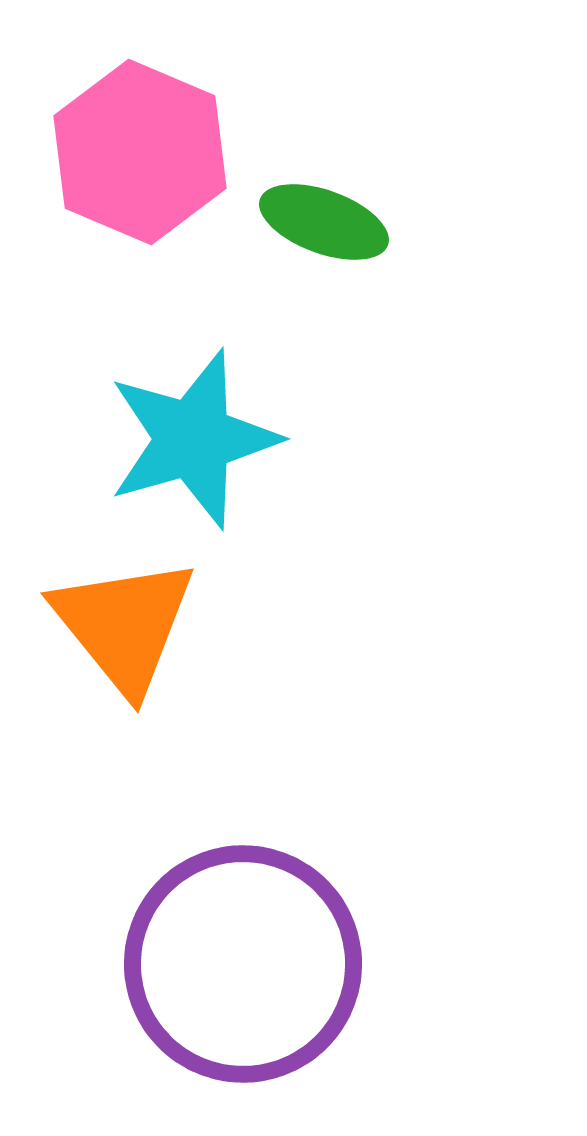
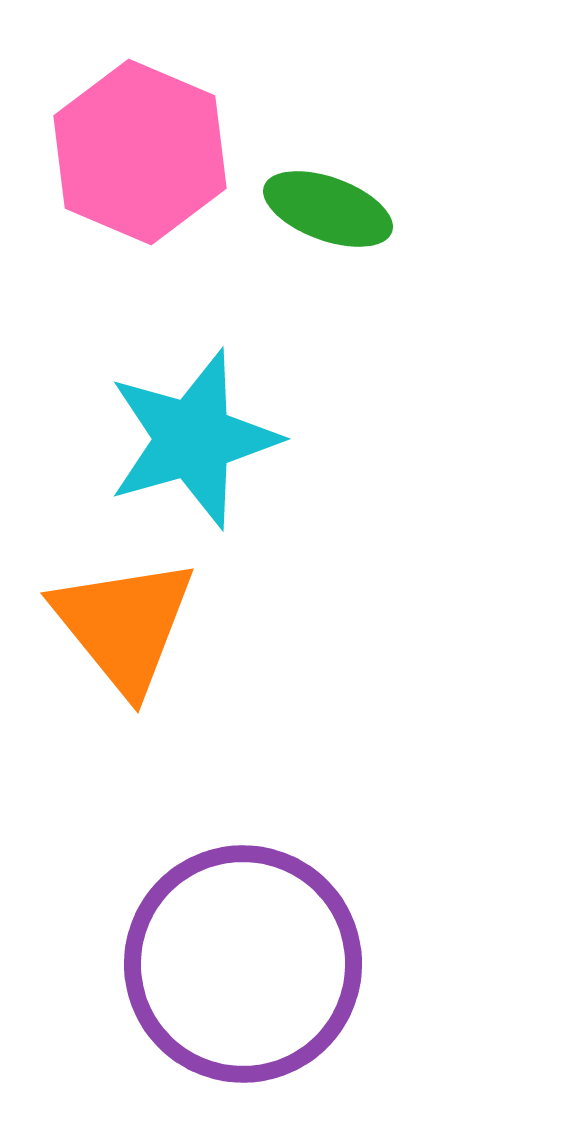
green ellipse: moved 4 px right, 13 px up
